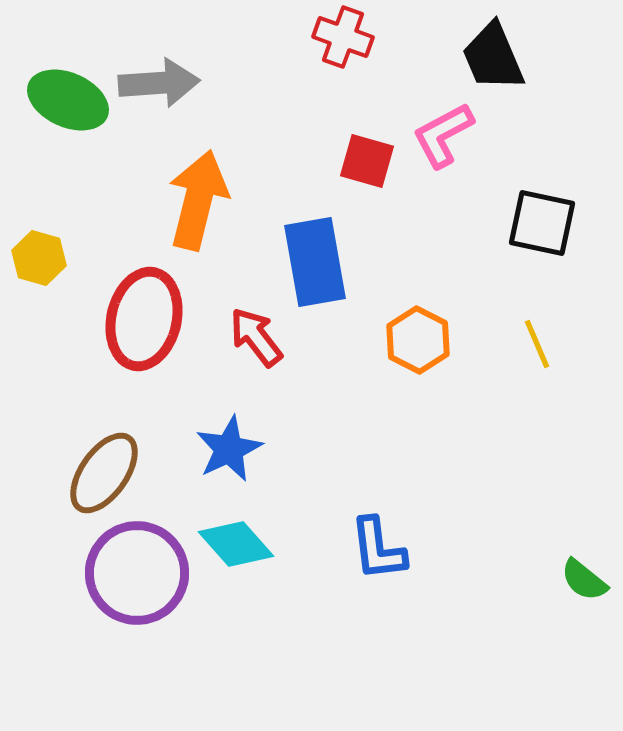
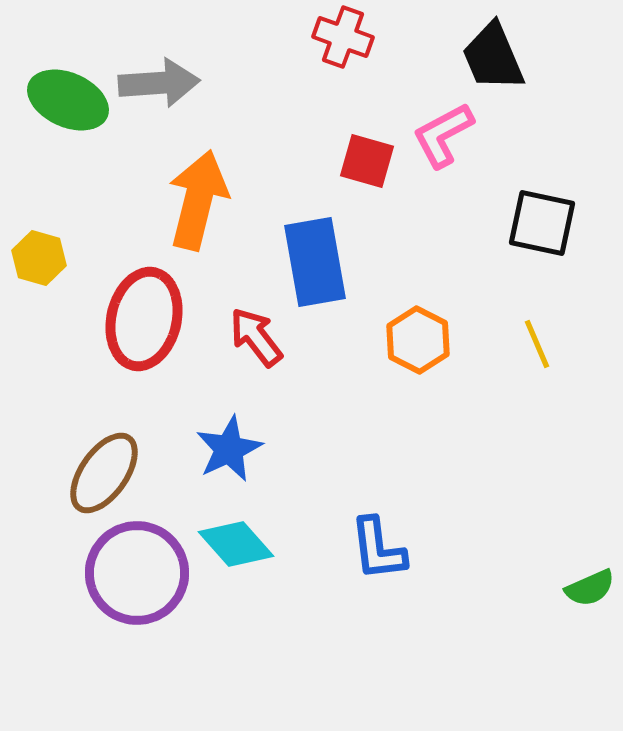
green semicircle: moved 6 px right, 8 px down; rotated 63 degrees counterclockwise
